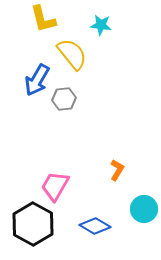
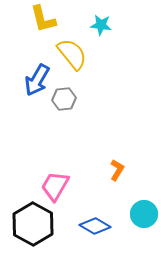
cyan circle: moved 5 px down
